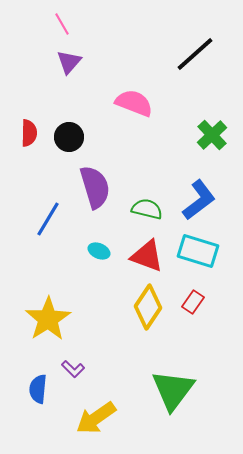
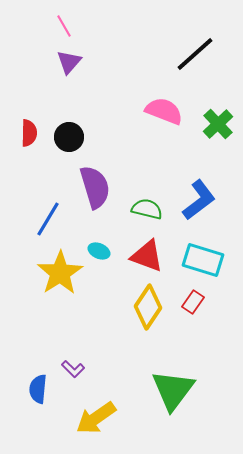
pink line: moved 2 px right, 2 px down
pink semicircle: moved 30 px right, 8 px down
green cross: moved 6 px right, 11 px up
cyan rectangle: moved 5 px right, 9 px down
yellow star: moved 12 px right, 46 px up
